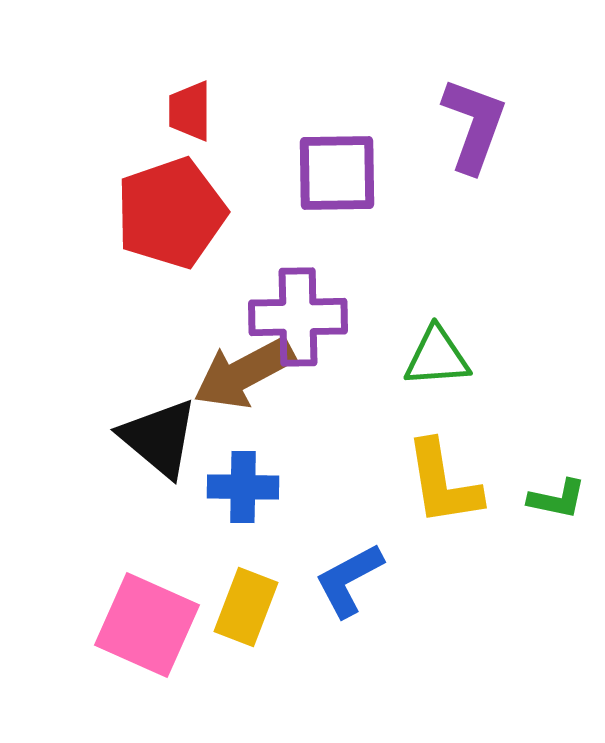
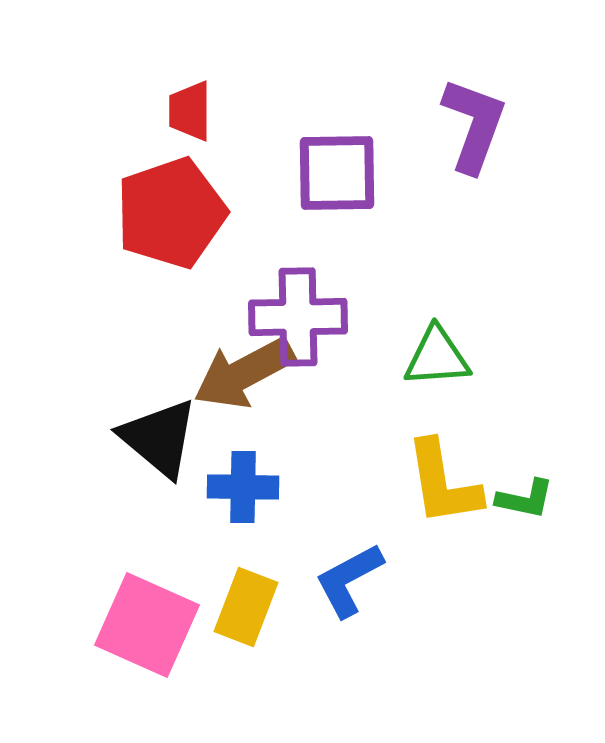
green L-shape: moved 32 px left
